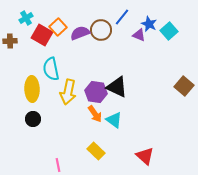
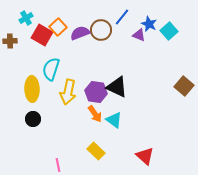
cyan semicircle: rotated 30 degrees clockwise
